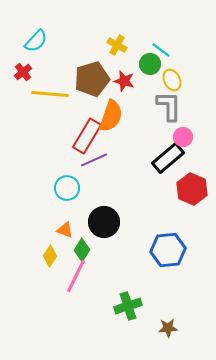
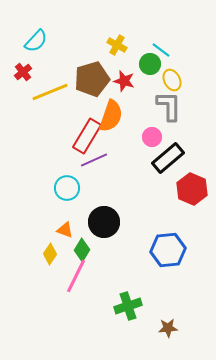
yellow line: moved 2 px up; rotated 27 degrees counterclockwise
pink circle: moved 31 px left
yellow diamond: moved 2 px up
